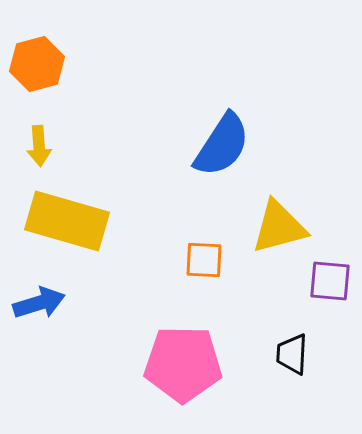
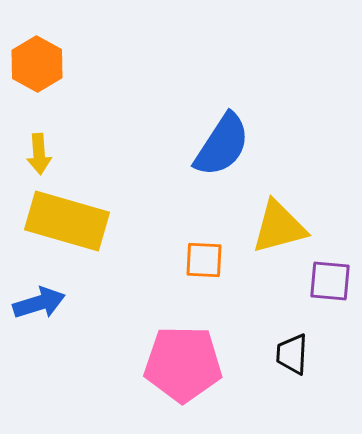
orange hexagon: rotated 16 degrees counterclockwise
yellow arrow: moved 8 px down
